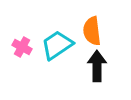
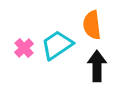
orange semicircle: moved 6 px up
pink cross: moved 2 px right, 1 px down; rotated 18 degrees clockwise
